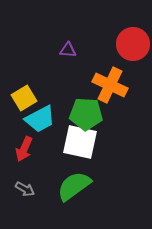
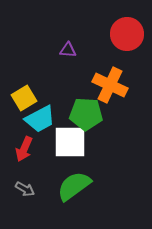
red circle: moved 6 px left, 10 px up
white square: moved 10 px left; rotated 12 degrees counterclockwise
